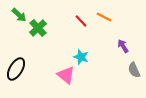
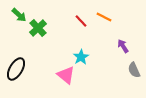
cyan star: rotated 21 degrees clockwise
